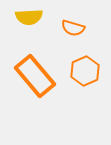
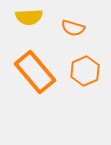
orange rectangle: moved 4 px up
